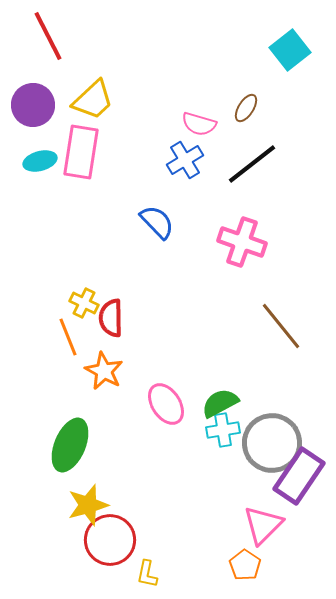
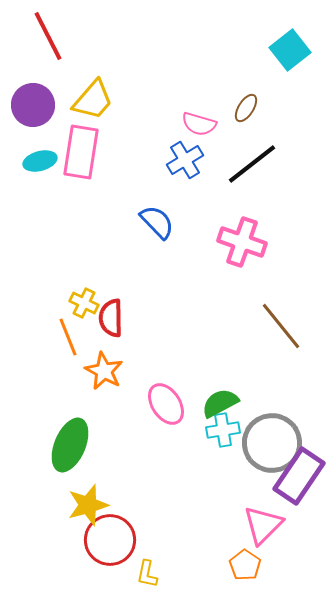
yellow trapezoid: rotated 6 degrees counterclockwise
